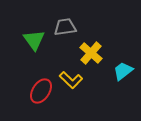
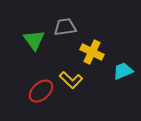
yellow cross: moved 1 px right, 1 px up; rotated 15 degrees counterclockwise
cyan trapezoid: rotated 15 degrees clockwise
red ellipse: rotated 15 degrees clockwise
